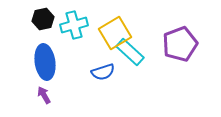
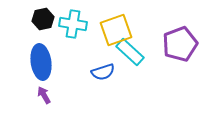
cyan cross: moved 1 px left, 1 px up; rotated 24 degrees clockwise
yellow square: moved 1 px right, 3 px up; rotated 12 degrees clockwise
blue ellipse: moved 4 px left
